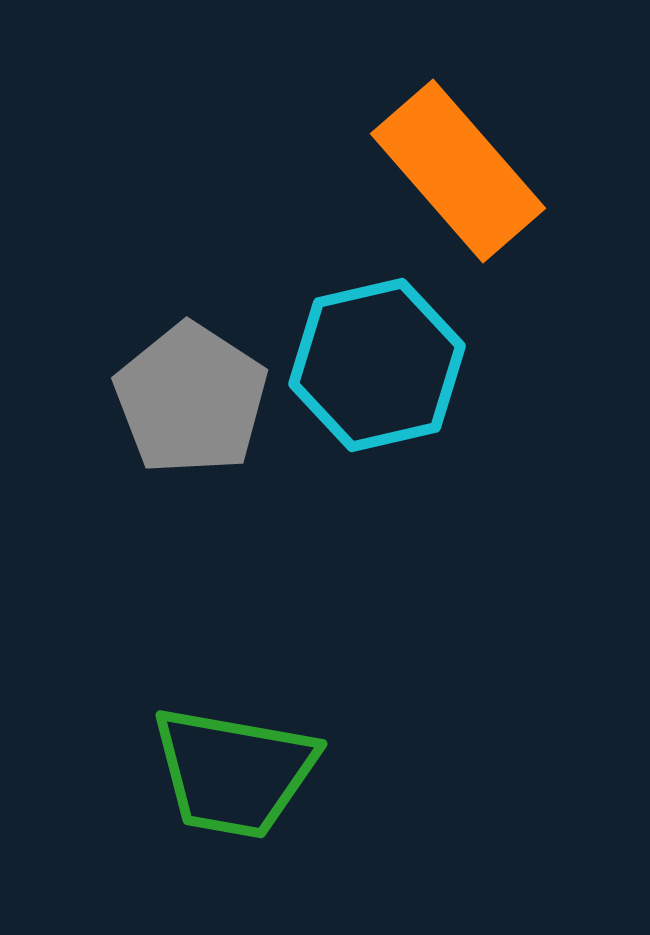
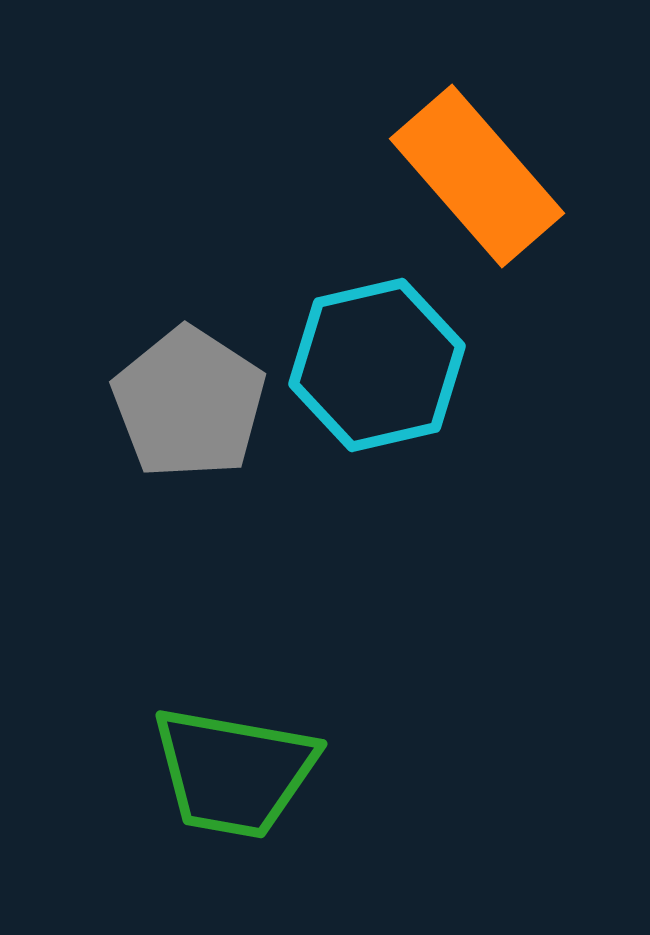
orange rectangle: moved 19 px right, 5 px down
gray pentagon: moved 2 px left, 4 px down
